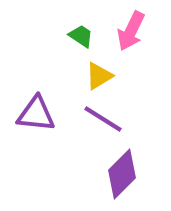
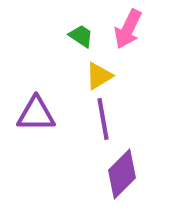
pink arrow: moved 3 px left, 2 px up
purple triangle: rotated 6 degrees counterclockwise
purple line: rotated 48 degrees clockwise
